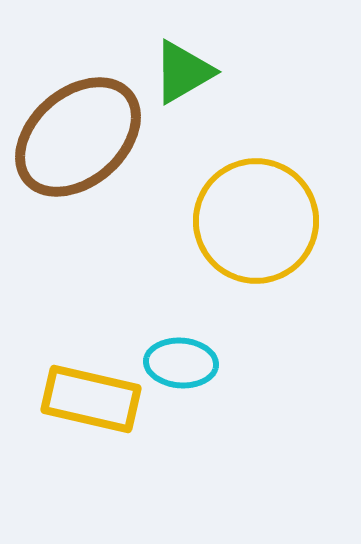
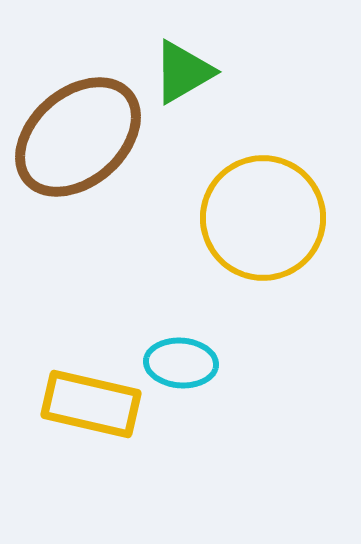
yellow circle: moved 7 px right, 3 px up
yellow rectangle: moved 5 px down
